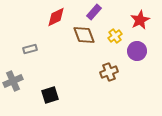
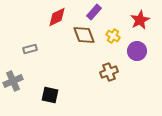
red diamond: moved 1 px right
yellow cross: moved 2 px left; rotated 24 degrees counterclockwise
black square: rotated 30 degrees clockwise
